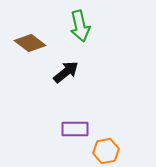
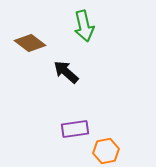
green arrow: moved 4 px right
black arrow: rotated 100 degrees counterclockwise
purple rectangle: rotated 8 degrees counterclockwise
